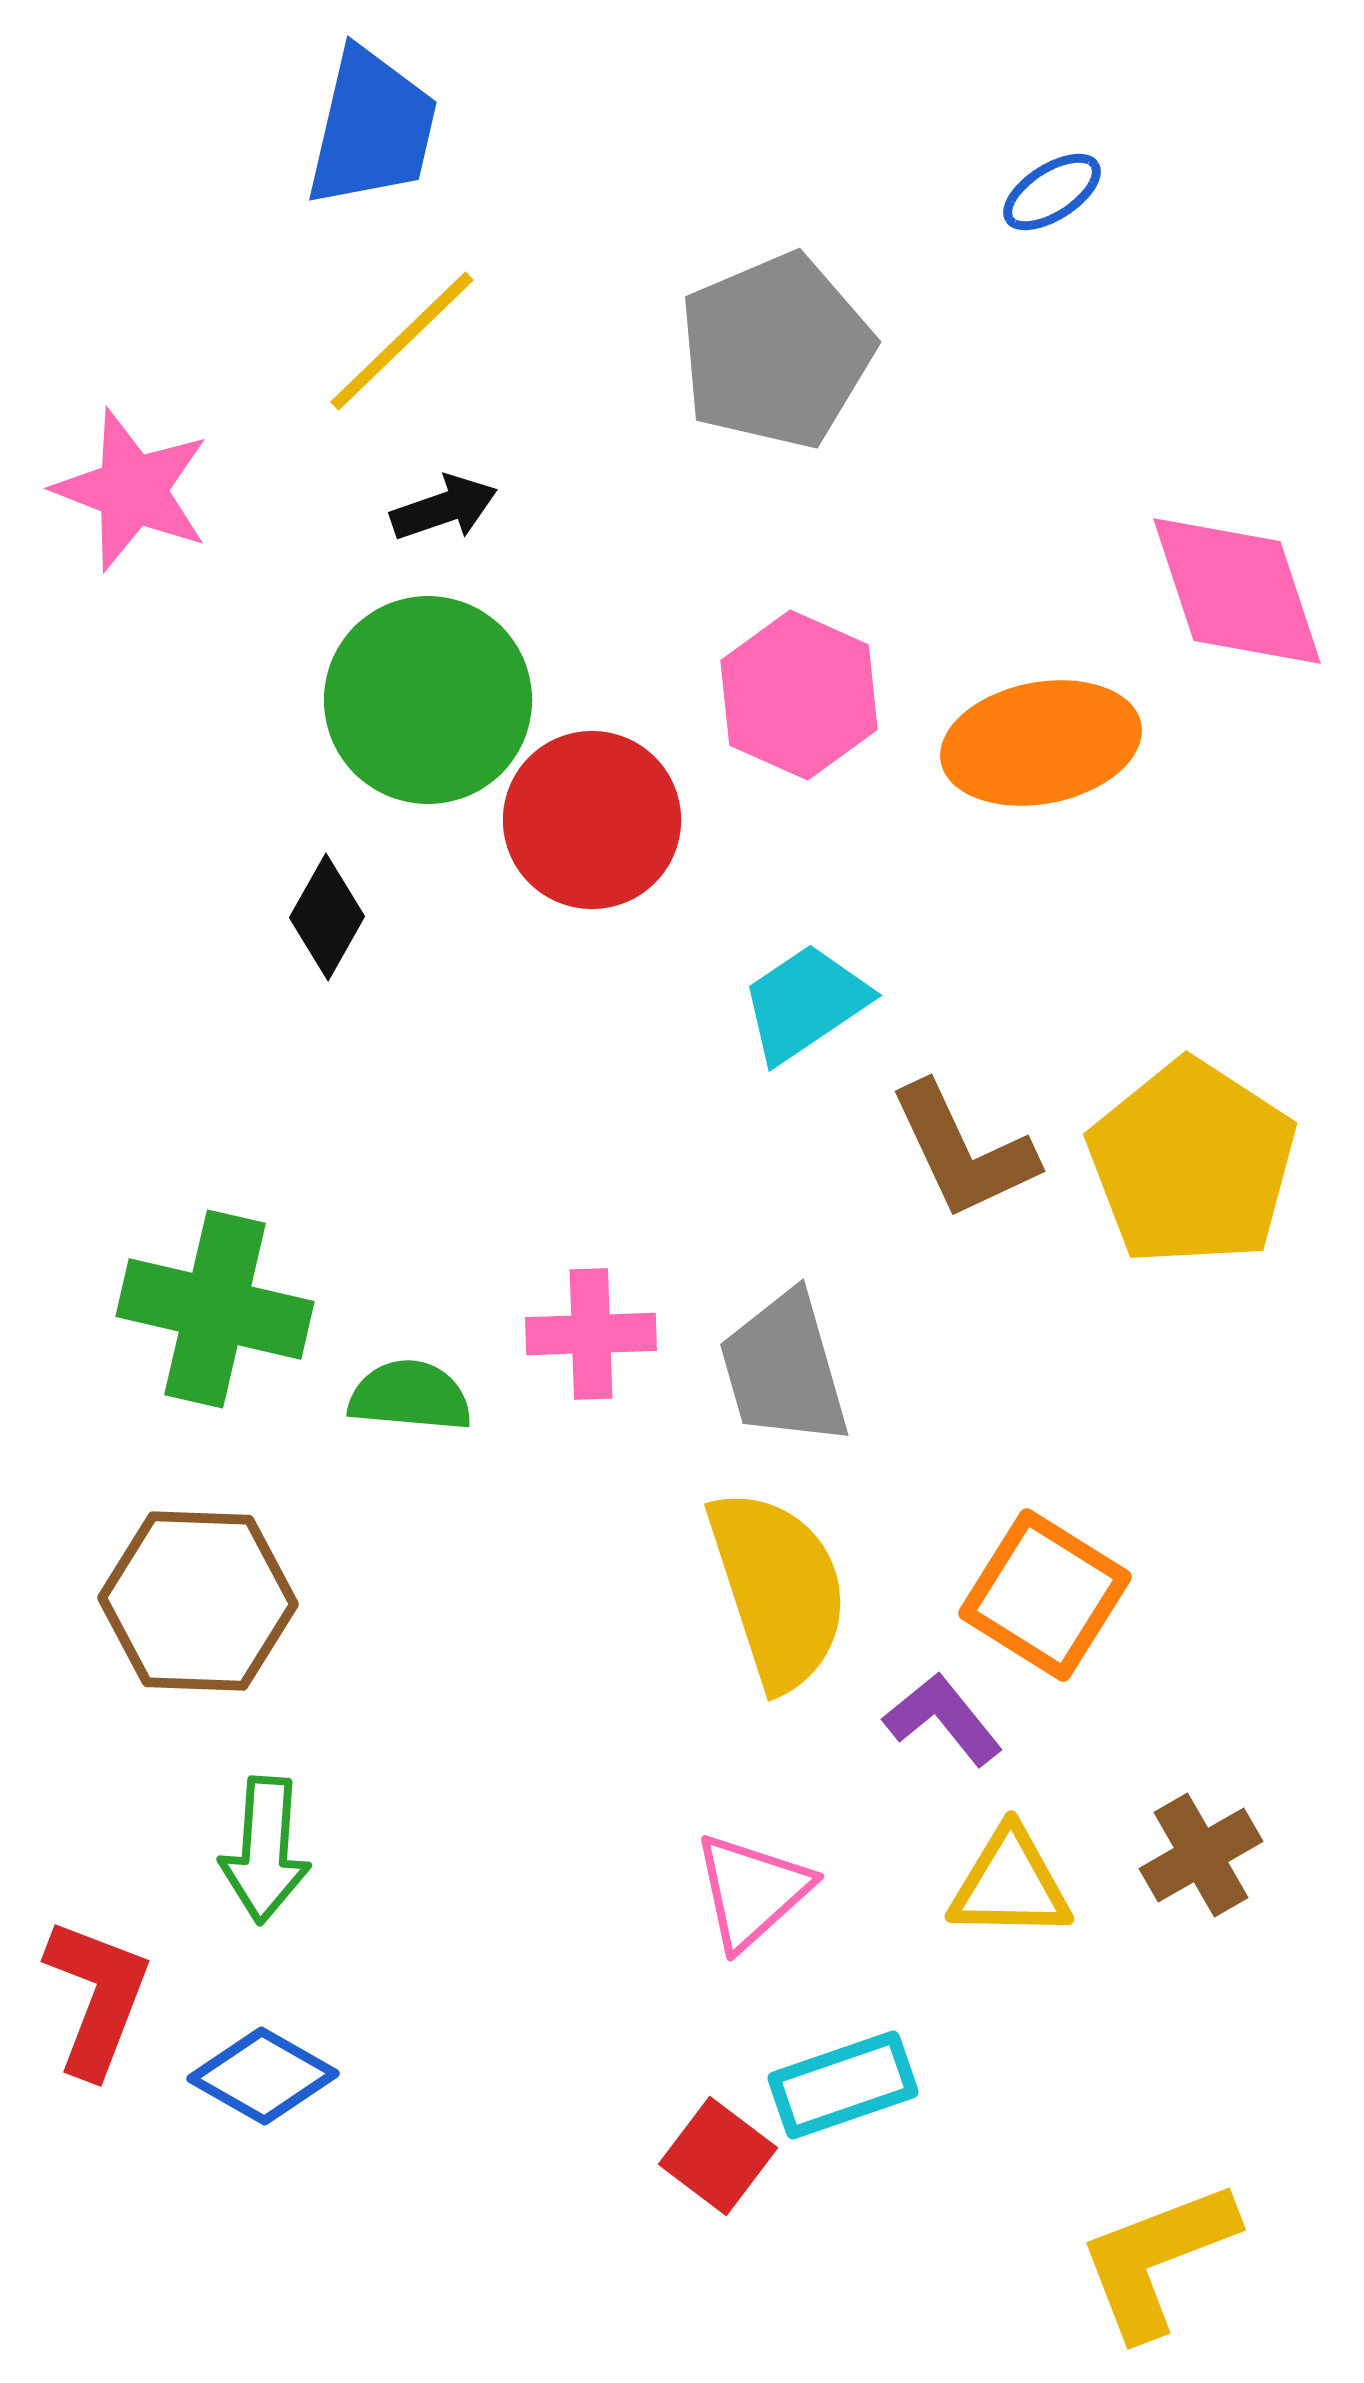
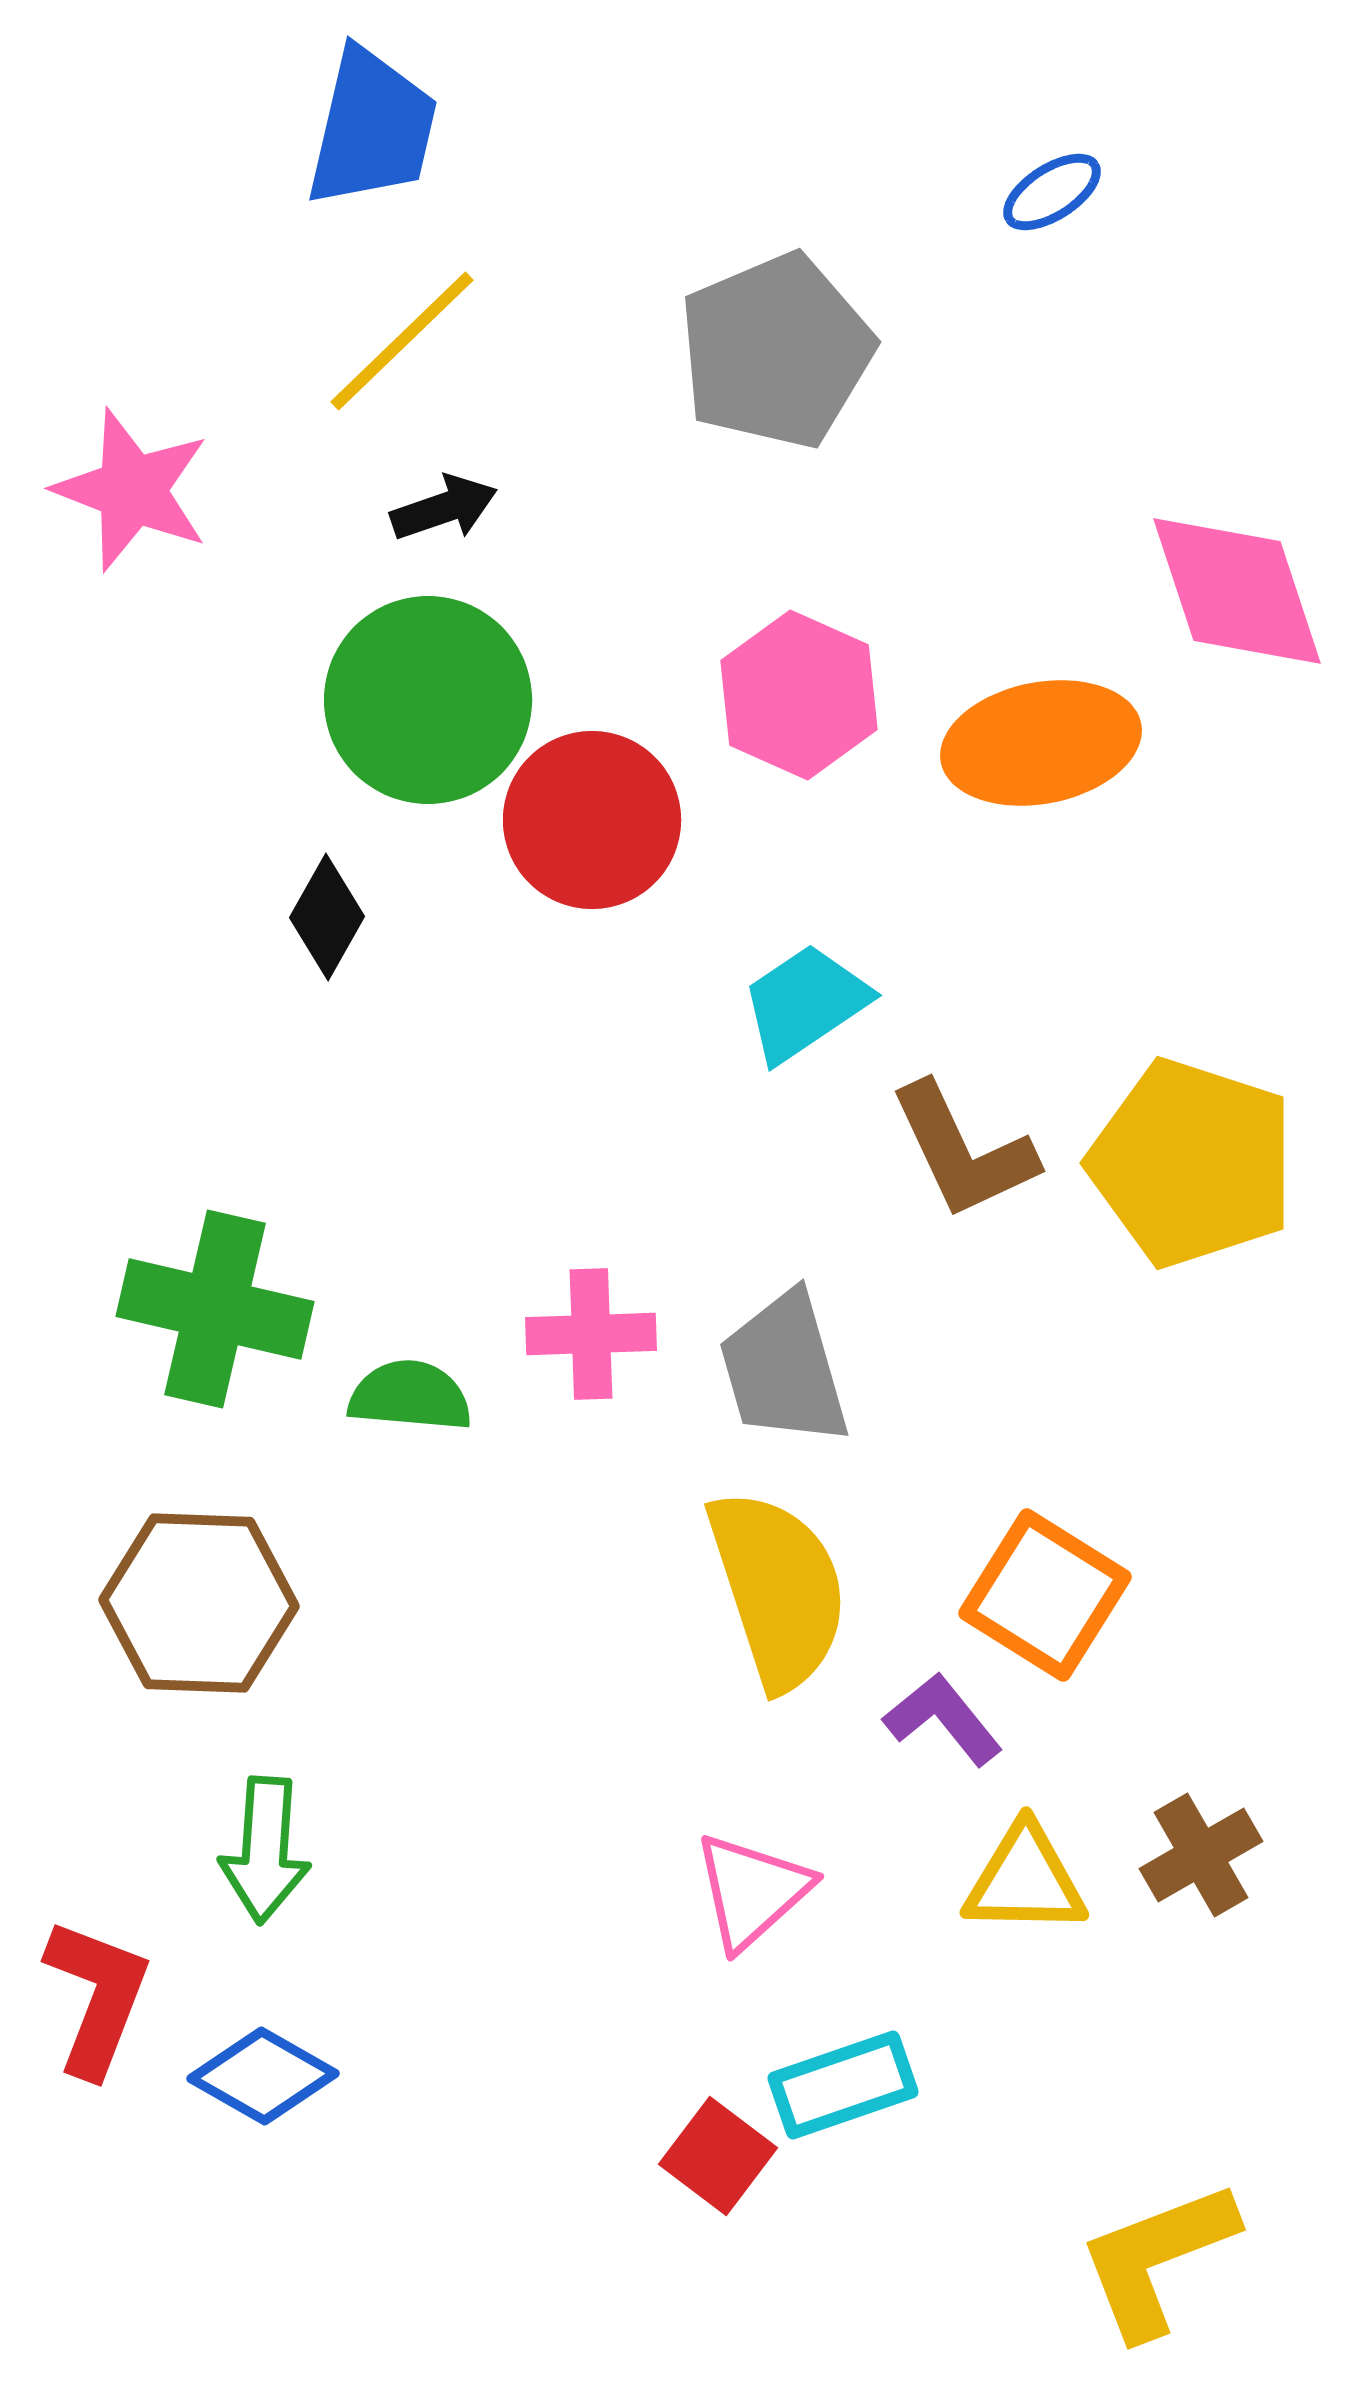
yellow pentagon: rotated 15 degrees counterclockwise
brown hexagon: moved 1 px right, 2 px down
yellow triangle: moved 15 px right, 4 px up
